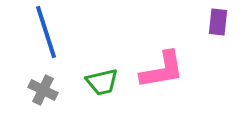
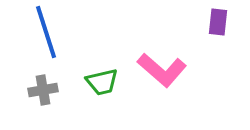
pink L-shape: rotated 51 degrees clockwise
gray cross: rotated 36 degrees counterclockwise
